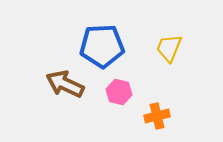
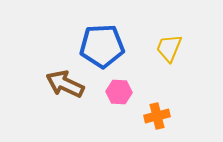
pink hexagon: rotated 10 degrees counterclockwise
